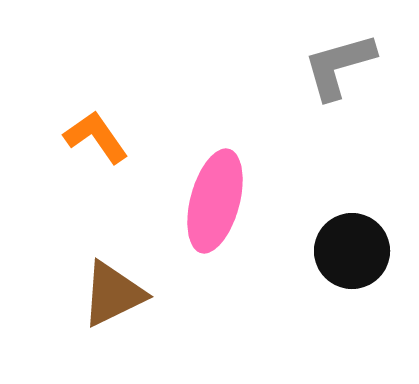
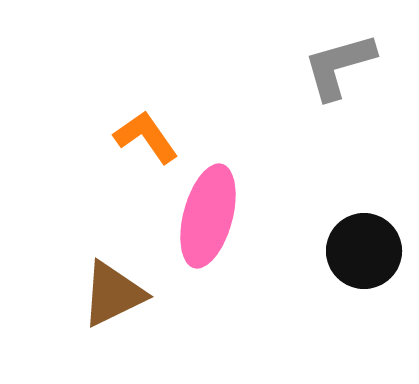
orange L-shape: moved 50 px right
pink ellipse: moved 7 px left, 15 px down
black circle: moved 12 px right
